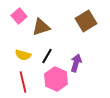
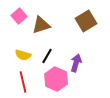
brown triangle: moved 2 px up
